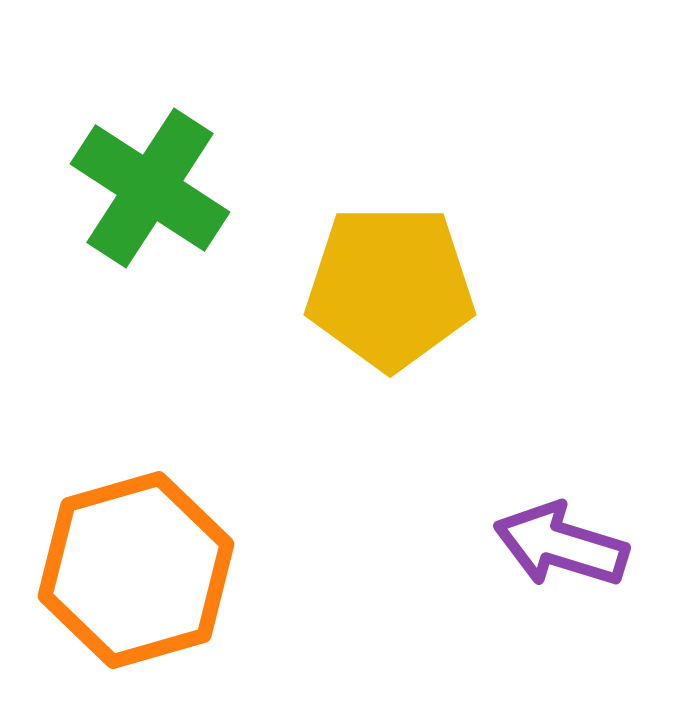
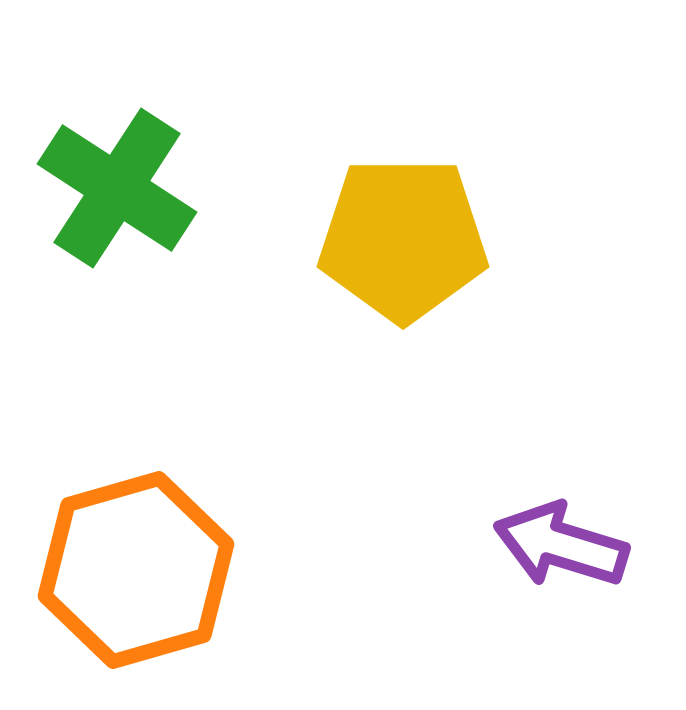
green cross: moved 33 px left
yellow pentagon: moved 13 px right, 48 px up
